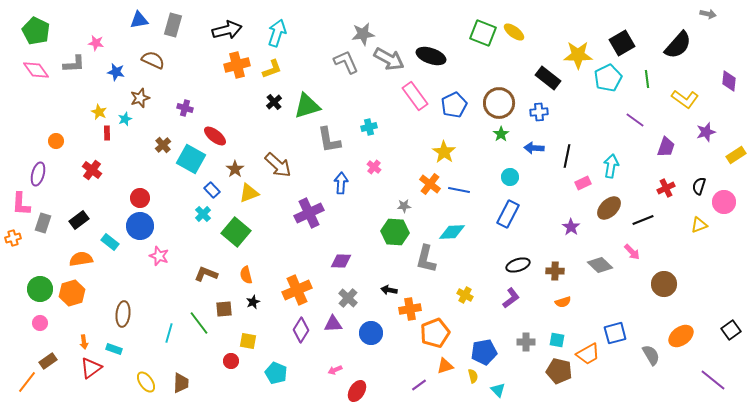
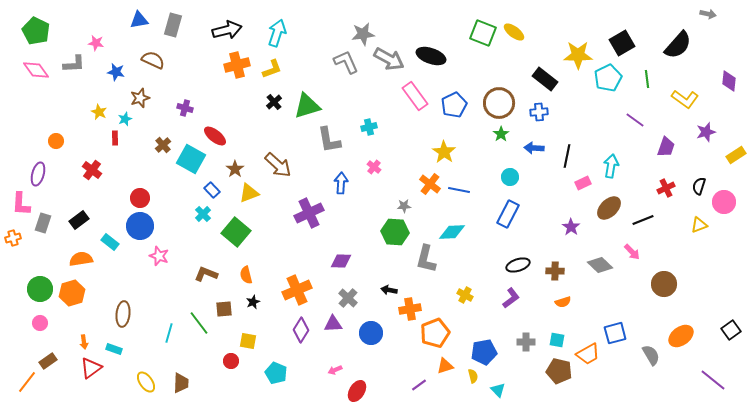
black rectangle at (548, 78): moved 3 px left, 1 px down
red rectangle at (107, 133): moved 8 px right, 5 px down
